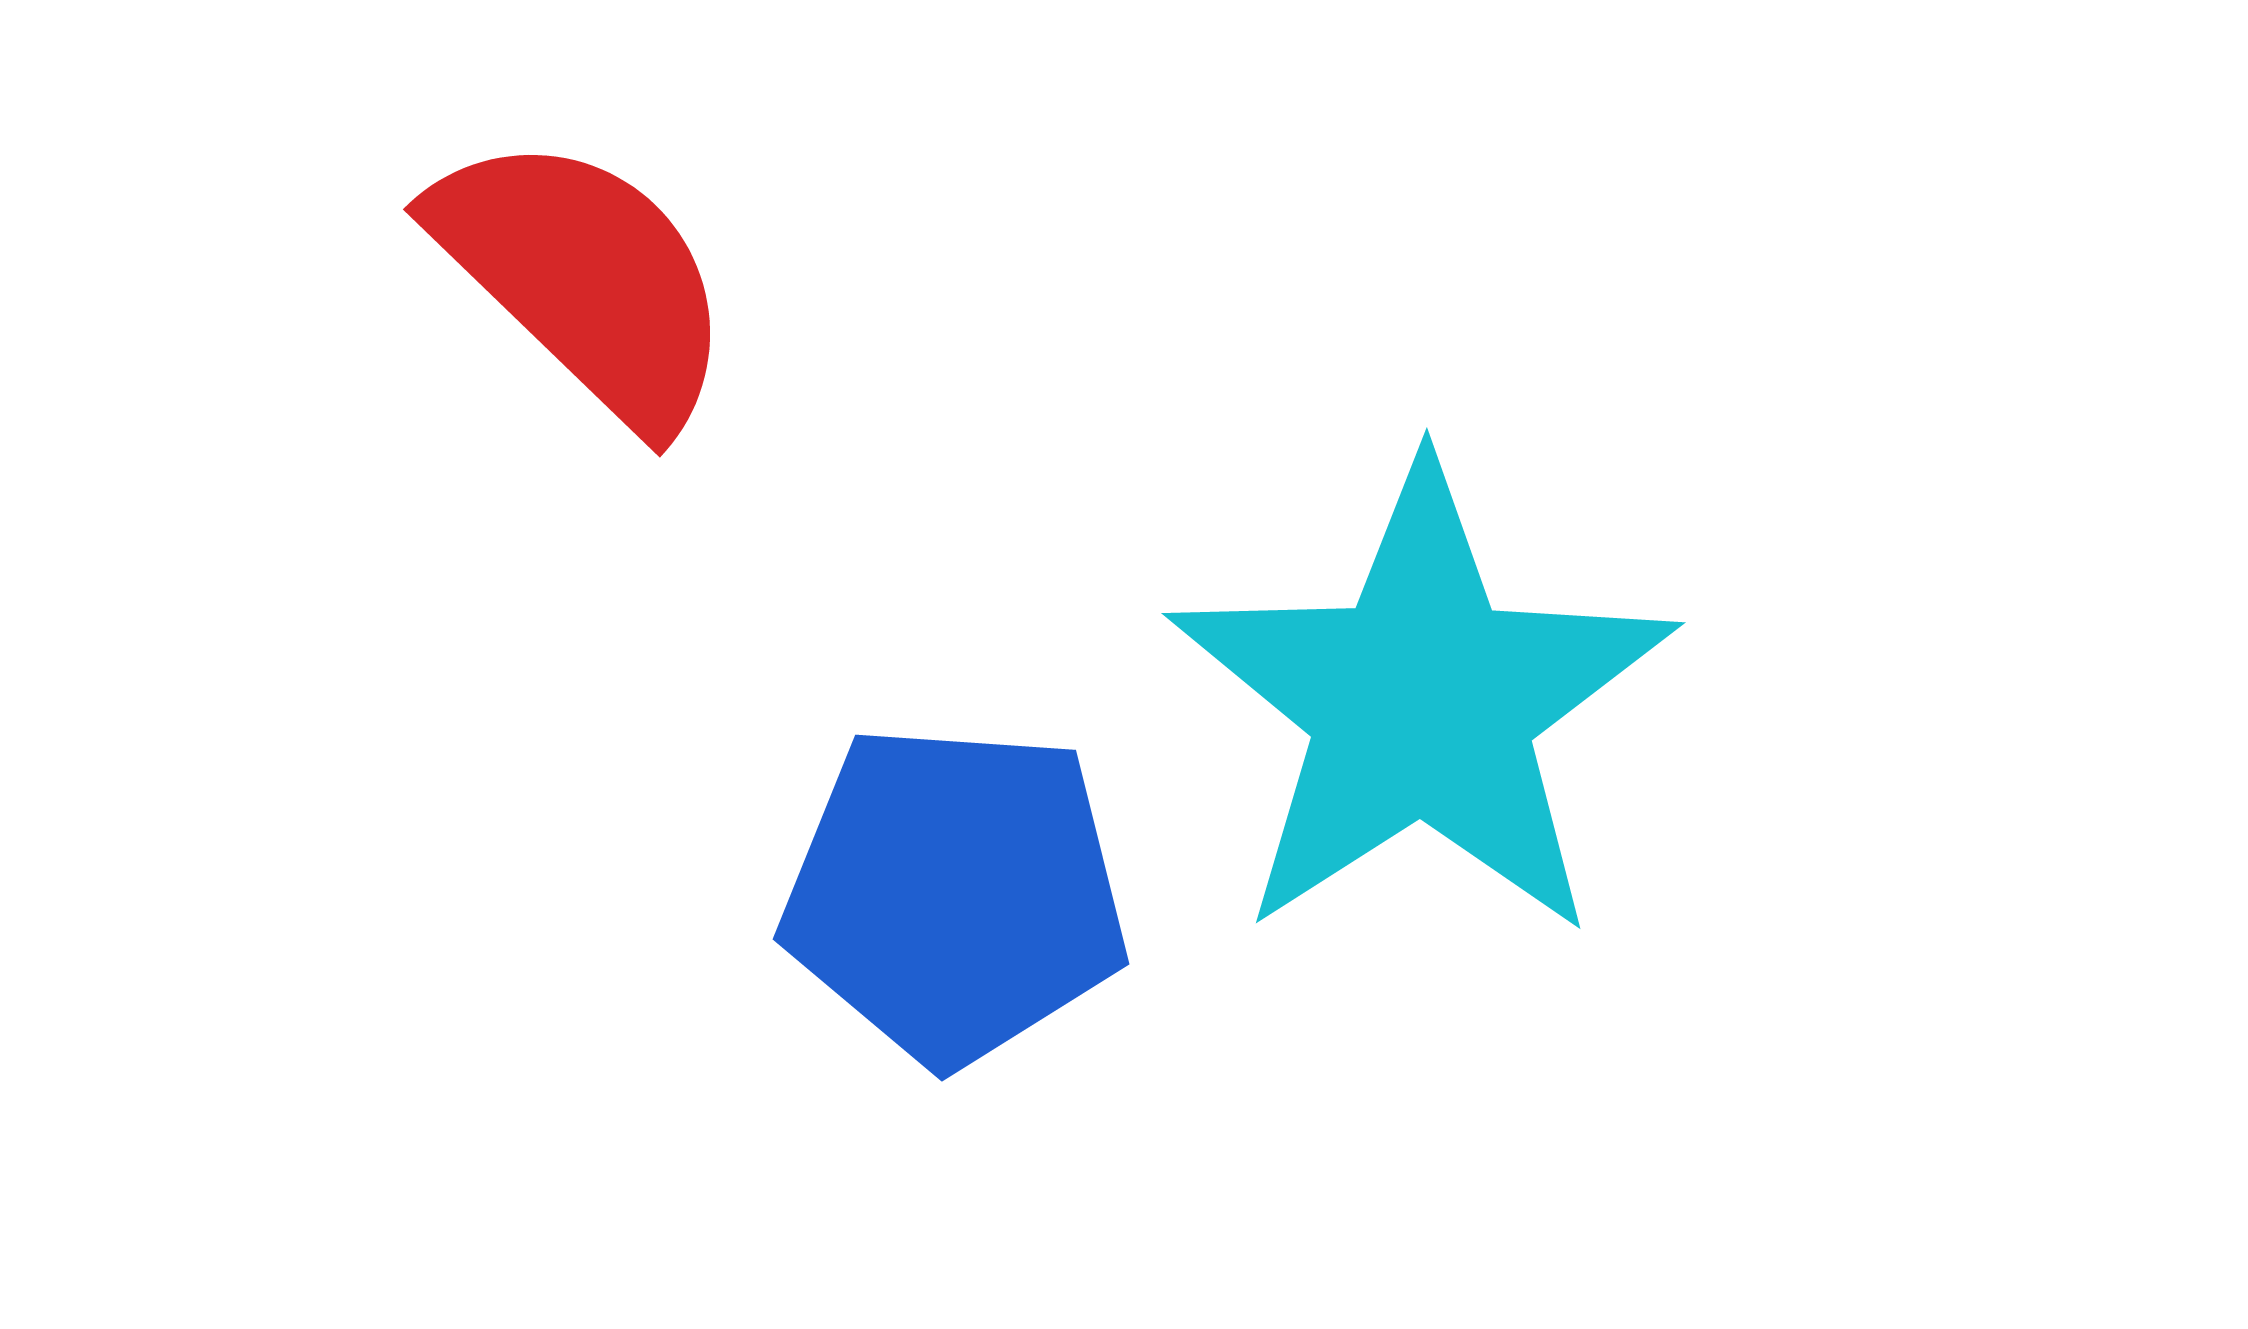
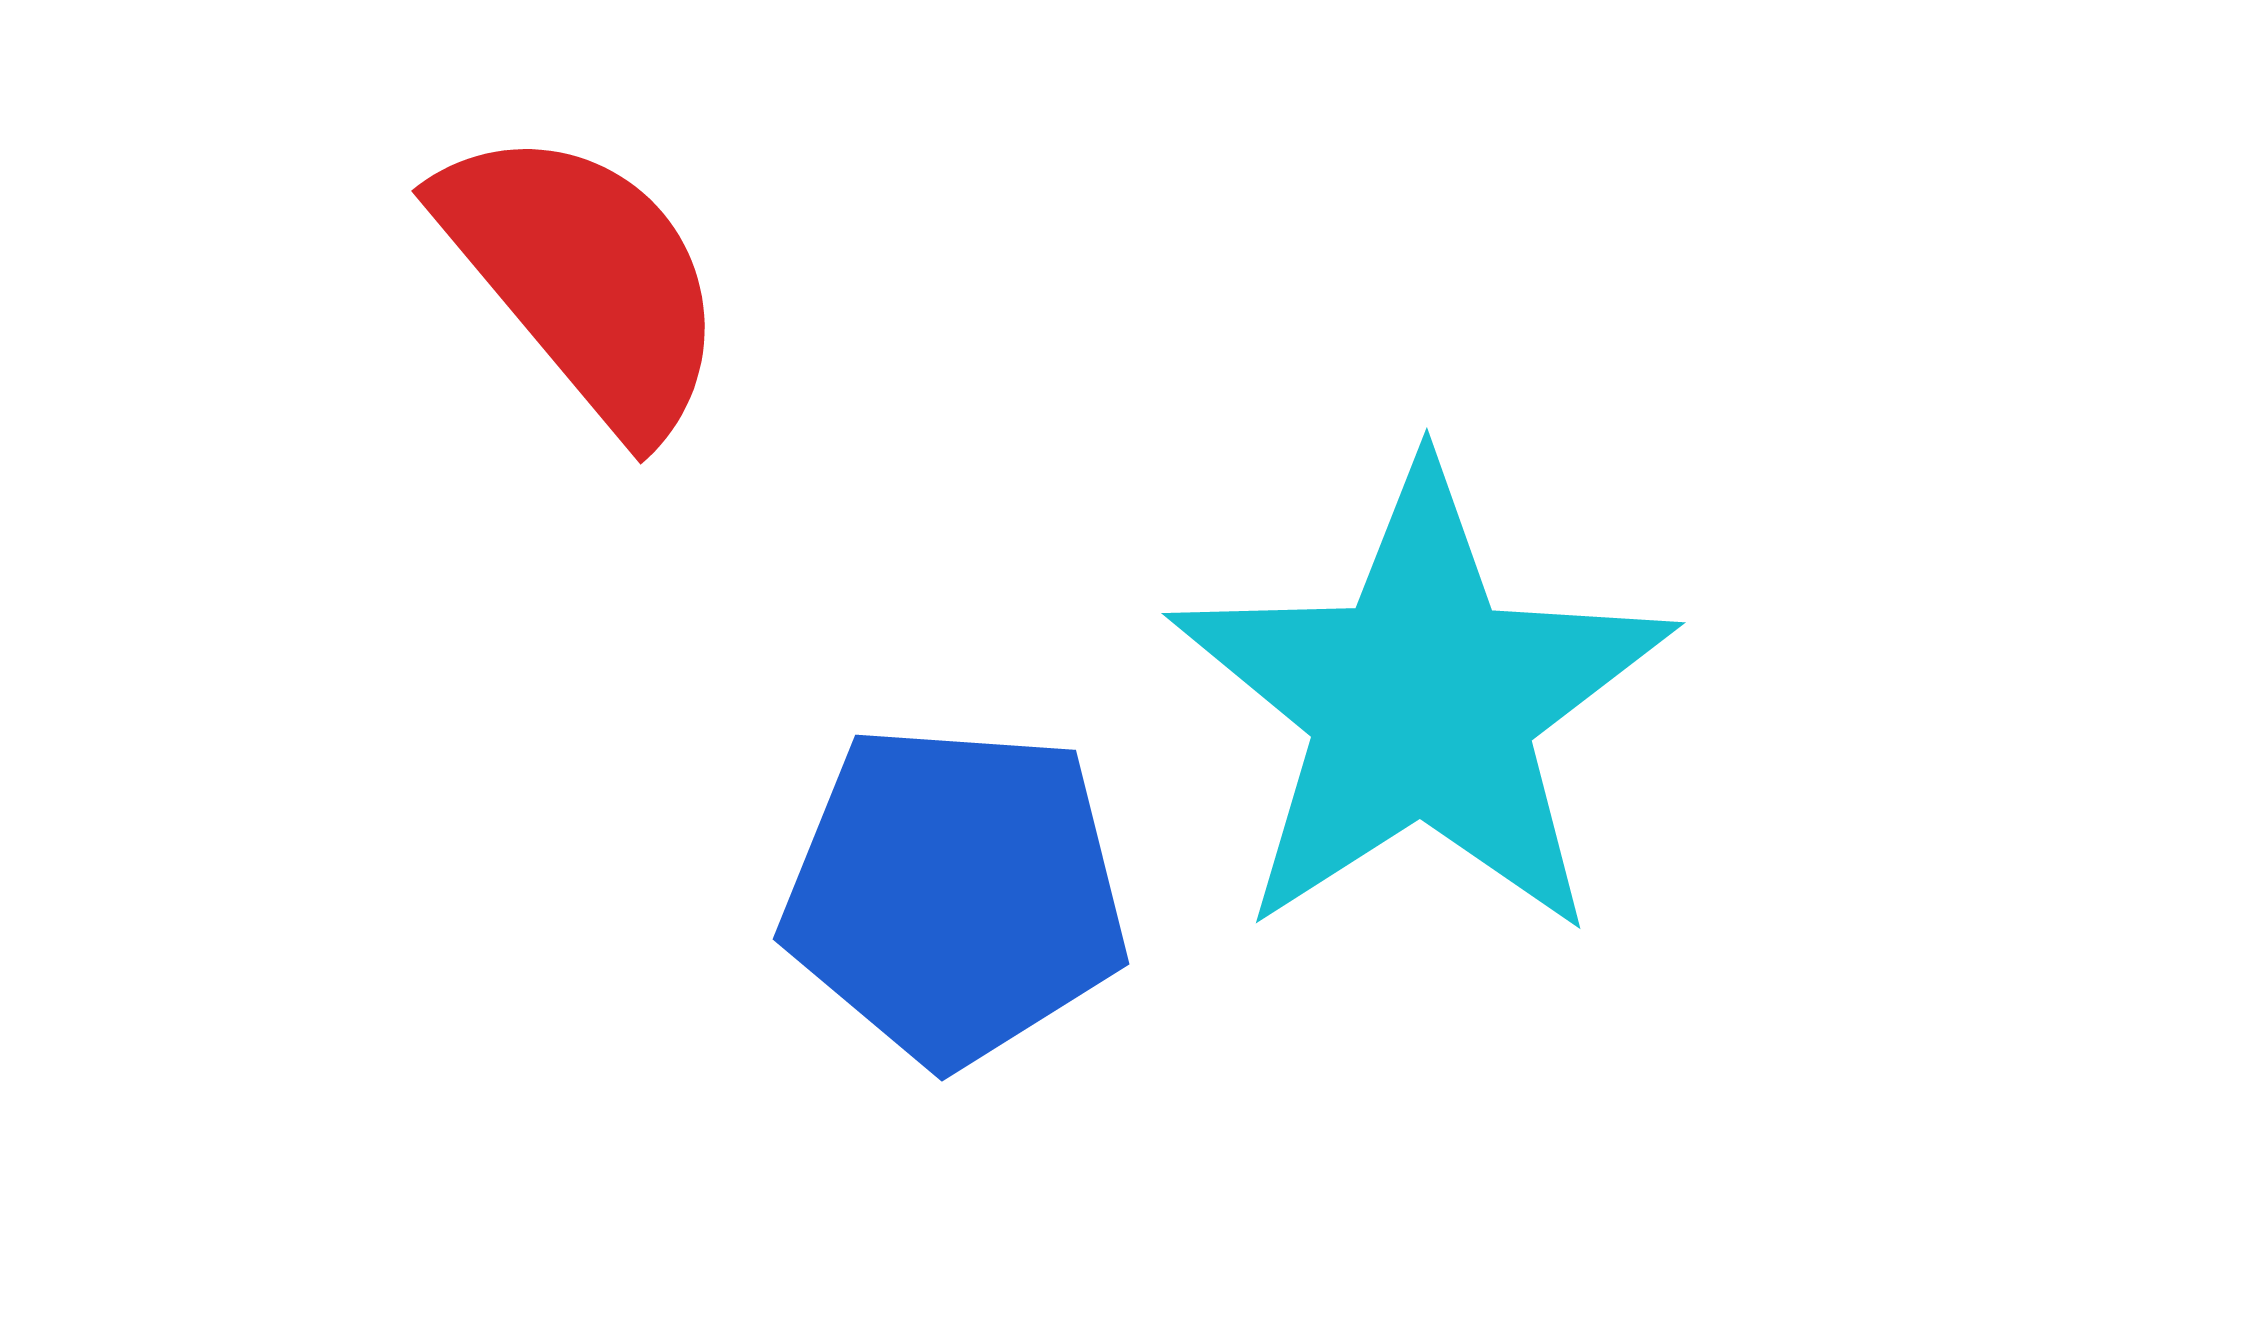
red semicircle: rotated 6 degrees clockwise
